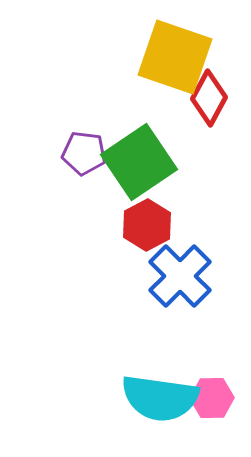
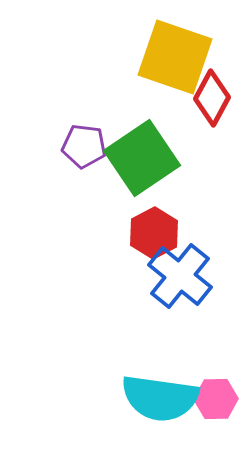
red diamond: moved 3 px right
purple pentagon: moved 7 px up
green square: moved 3 px right, 4 px up
red hexagon: moved 7 px right, 8 px down
blue cross: rotated 6 degrees counterclockwise
pink hexagon: moved 4 px right, 1 px down
